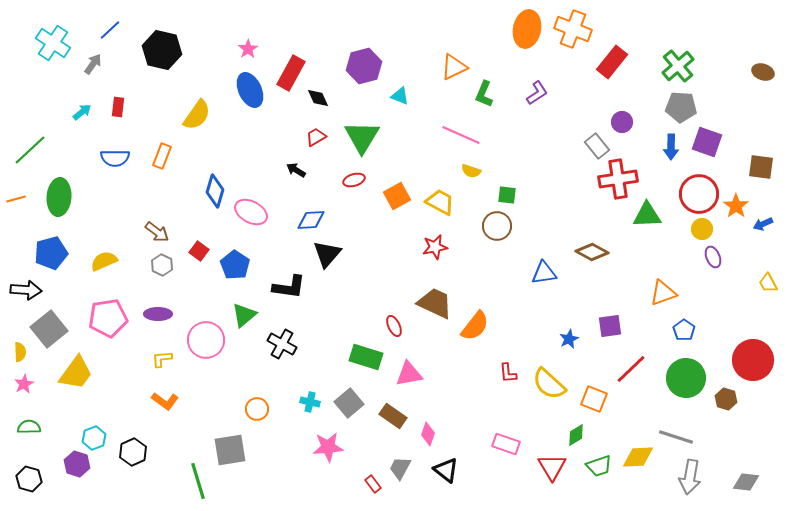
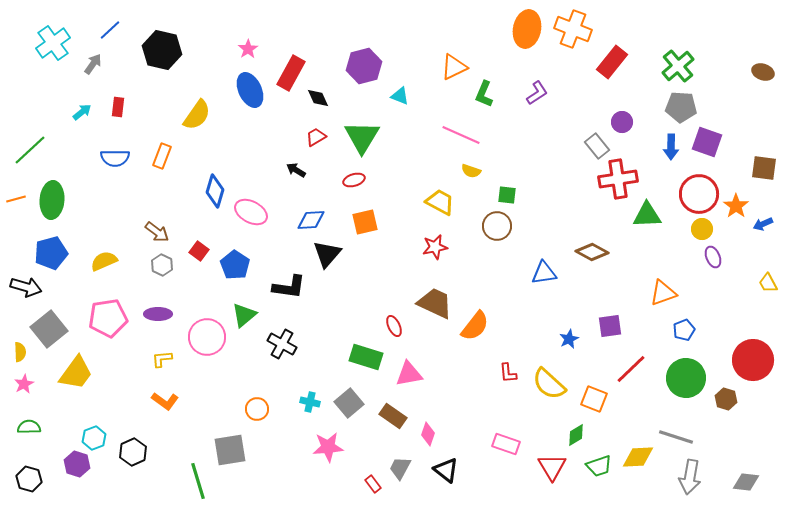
cyan cross at (53, 43): rotated 20 degrees clockwise
brown square at (761, 167): moved 3 px right, 1 px down
orange square at (397, 196): moved 32 px left, 26 px down; rotated 16 degrees clockwise
green ellipse at (59, 197): moved 7 px left, 3 px down
black arrow at (26, 290): moved 3 px up; rotated 12 degrees clockwise
blue pentagon at (684, 330): rotated 15 degrees clockwise
pink circle at (206, 340): moved 1 px right, 3 px up
